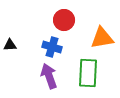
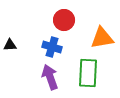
purple arrow: moved 1 px right, 1 px down
